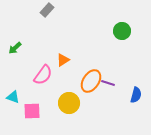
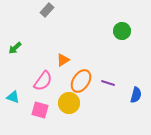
pink semicircle: moved 6 px down
orange ellipse: moved 10 px left
pink square: moved 8 px right, 1 px up; rotated 18 degrees clockwise
